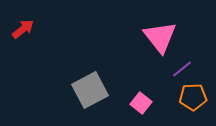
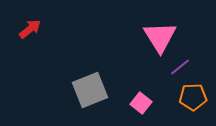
red arrow: moved 7 px right
pink triangle: rotated 6 degrees clockwise
purple line: moved 2 px left, 2 px up
gray square: rotated 6 degrees clockwise
